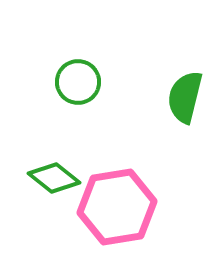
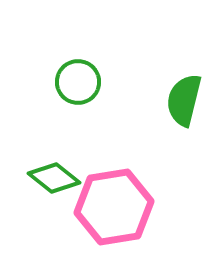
green semicircle: moved 1 px left, 3 px down
pink hexagon: moved 3 px left
